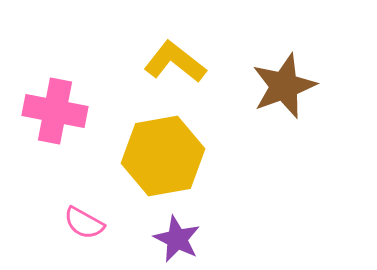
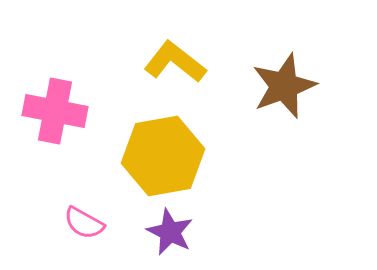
purple star: moved 7 px left, 7 px up
